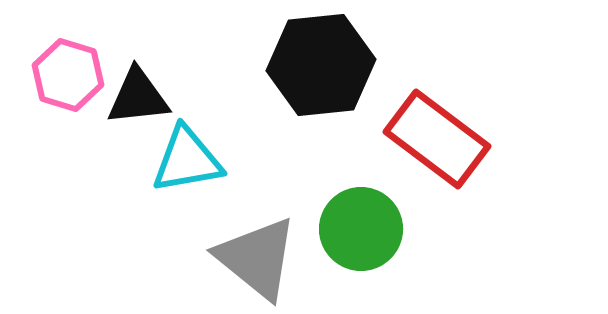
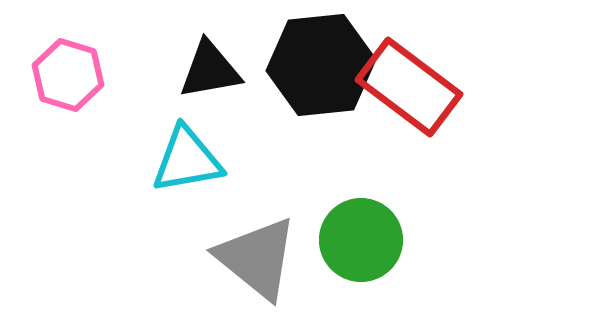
black triangle: moved 72 px right, 27 px up; rotated 4 degrees counterclockwise
red rectangle: moved 28 px left, 52 px up
green circle: moved 11 px down
